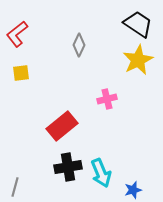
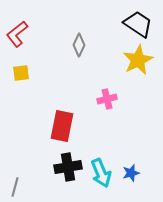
red rectangle: rotated 40 degrees counterclockwise
blue star: moved 2 px left, 17 px up
